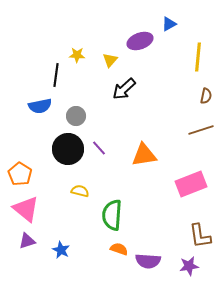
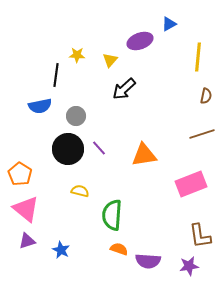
brown line: moved 1 px right, 4 px down
